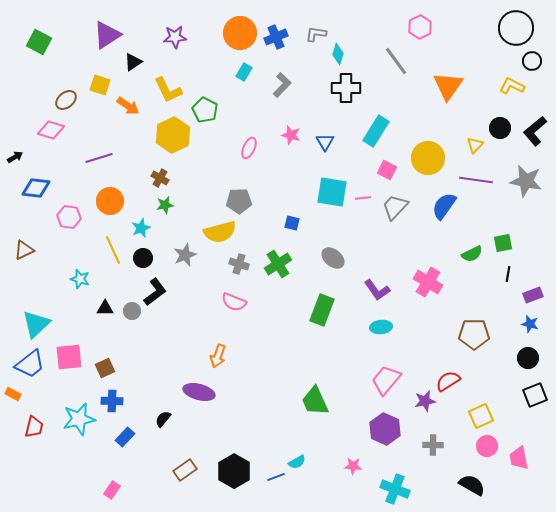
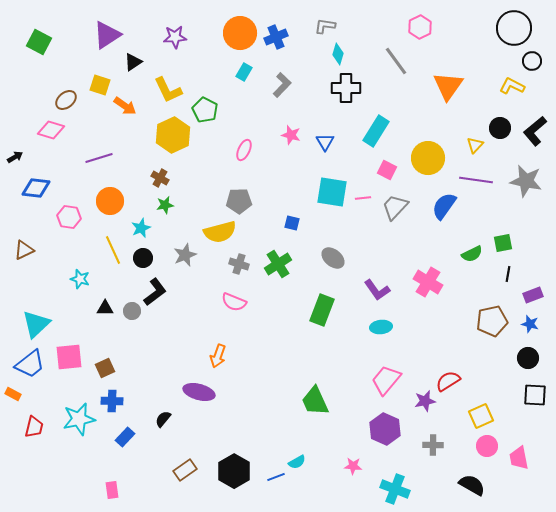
black circle at (516, 28): moved 2 px left
gray L-shape at (316, 34): moved 9 px right, 8 px up
orange arrow at (128, 106): moved 3 px left
pink ellipse at (249, 148): moved 5 px left, 2 px down
brown pentagon at (474, 334): moved 18 px right, 13 px up; rotated 12 degrees counterclockwise
black square at (535, 395): rotated 25 degrees clockwise
pink rectangle at (112, 490): rotated 42 degrees counterclockwise
